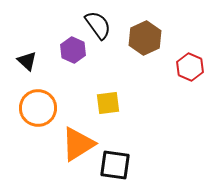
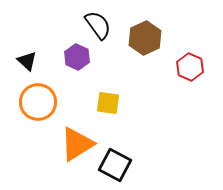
purple hexagon: moved 4 px right, 7 px down
yellow square: rotated 15 degrees clockwise
orange circle: moved 6 px up
orange triangle: moved 1 px left
black square: rotated 20 degrees clockwise
